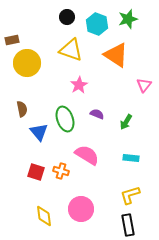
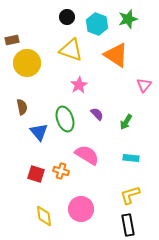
brown semicircle: moved 2 px up
purple semicircle: rotated 24 degrees clockwise
red square: moved 2 px down
